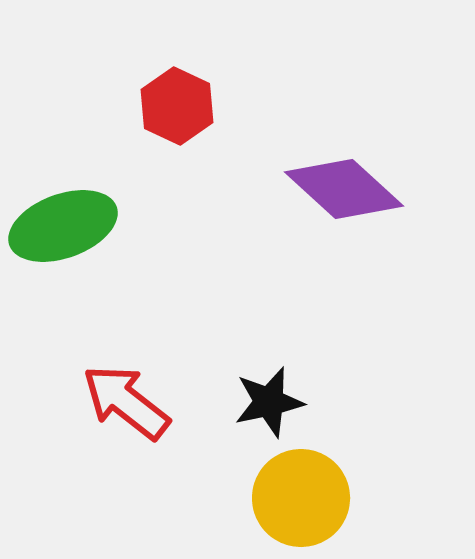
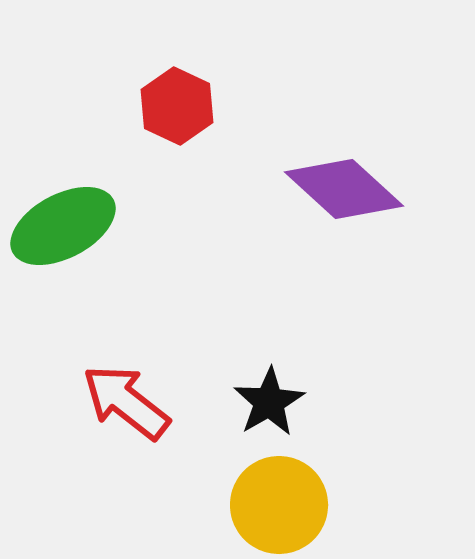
green ellipse: rotated 8 degrees counterclockwise
black star: rotated 18 degrees counterclockwise
yellow circle: moved 22 px left, 7 px down
